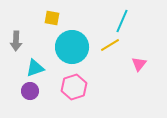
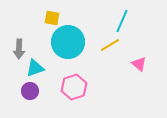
gray arrow: moved 3 px right, 8 px down
cyan circle: moved 4 px left, 5 px up
pink triangle: rotated 28 degrees counterclockwise
